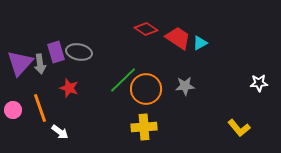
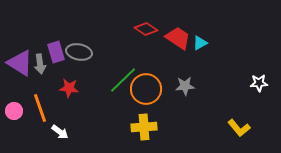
purple triangle: rotated 40 degrees counterclockwise
red star: rotated 12 degrees counterclockwise
pink circle: moved 1 px right, 1 px down
